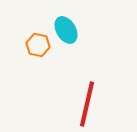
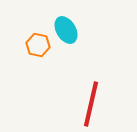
red line: moved 4 px right
